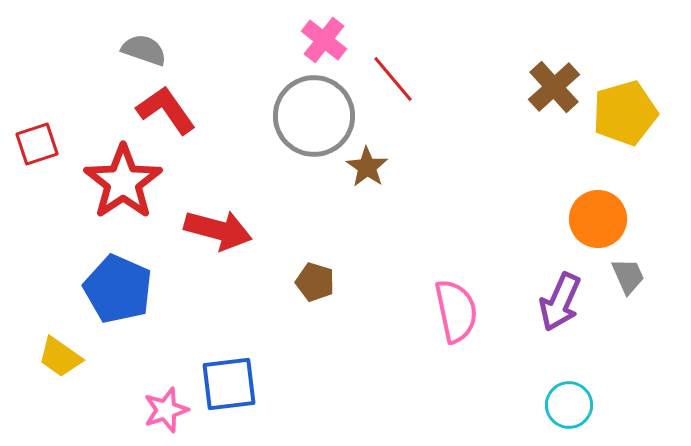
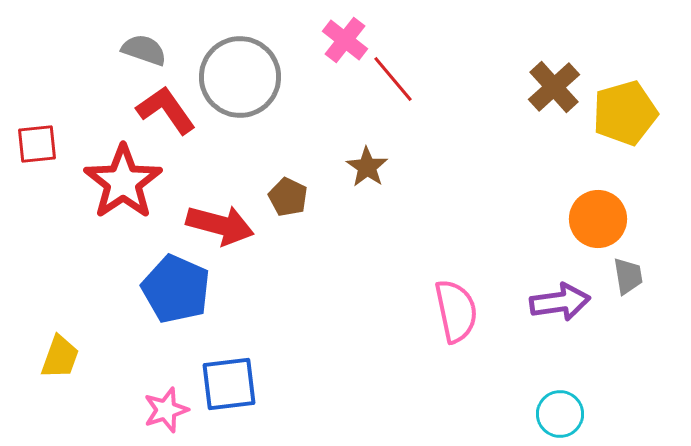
pink cross: moved 21 px right
gray circle: moved 74 px left, 39 px up
red square: rotated 12 degrees clockwise
red arrow: moved 2 px right, 5 px up
gray trapezoid: rotated 15 degrees clockwise
brown pentagon: moved 27 px left, 85 px up; rotated 9 degrees clockwise
blue pentagon: moved 58 px right
purple arrow: rotated 122 degrees counterclockwise
yellow trapezoid: rotated 105 degrees counterclockwise
cyan circle: moved 9 px left, 9 px down
